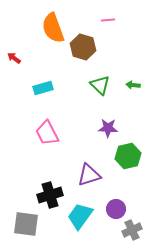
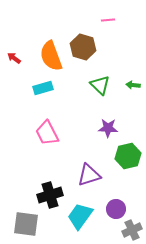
orange semicircle: moved 2 px left, 28 px down
